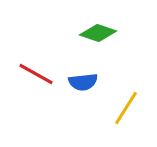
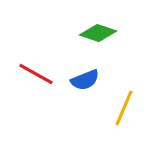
blue semicircle: moved 2 px right, 2 px up; rotated 16 degrees counterclockwise
yellow line: moved 2 px left; rotated 9 degrees counterclockwise
